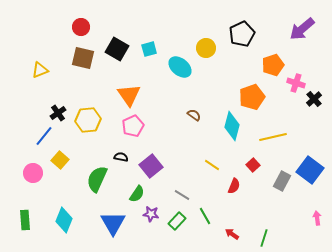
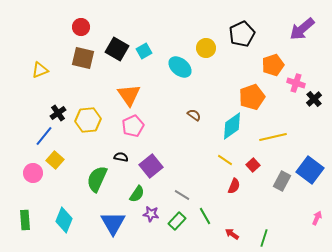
cyan square at (149, 49): moved 5 px left, 2 px down; rotated 14 degrees counterclockwise
cyan diamond at (232, 126): rotated 40 degrees clockwise
yellow square at (60, 160): moved 5 px left
yellow line at (212, 165): moved 13 px right, 5 px up
pink arrow at (317, 218): rotated 32 degrees clockwise
